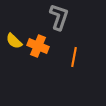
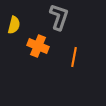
yellow semicircle: moved 16 px up; rotated 120 degrees counterclockwise
